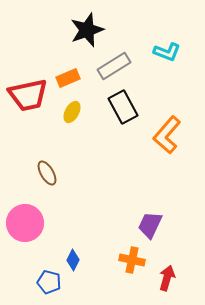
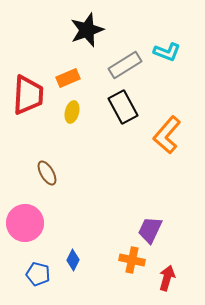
gray rectangle: moved 11 px right, 1 px up
red trapezoid: rotated 75 degrees counterclockwise
yellow ellipse: rotated 15 degrees counterclockwise
purple trapezoid: moved 5 px down
blue pentagon: moved 11 px left, 8 px up
